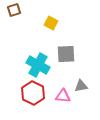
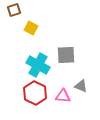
yellow square: moved 20 px left, 5 px down
gray square: moved 1 px down
gray triangle: rotated 32 degrees clockwise
red hexagon: moved 2 px right
